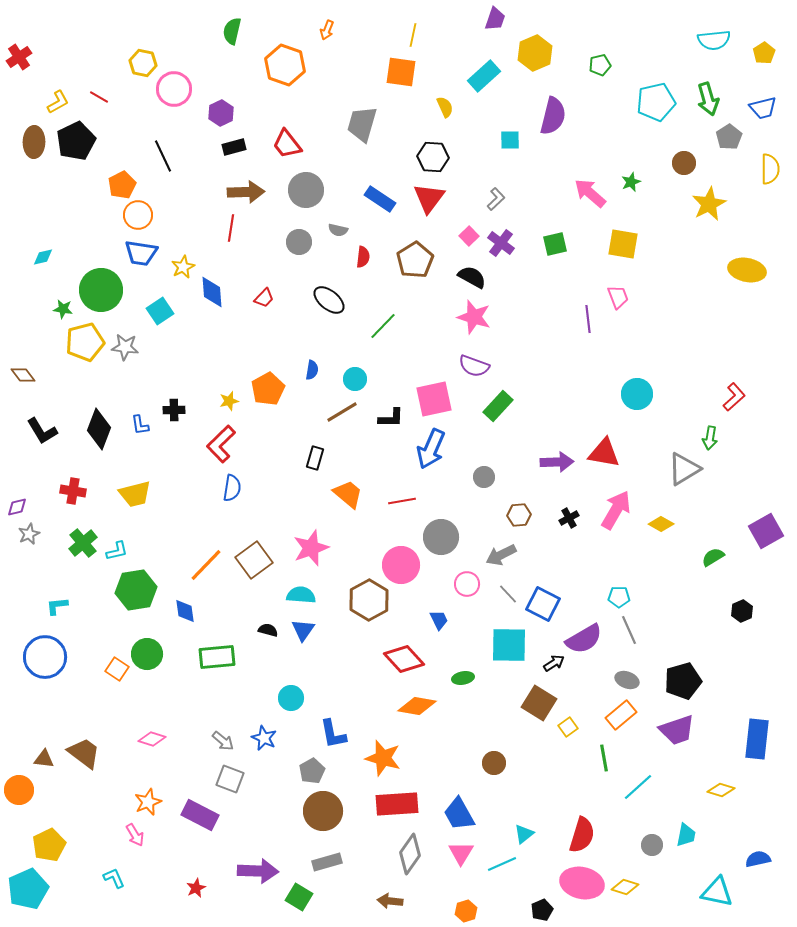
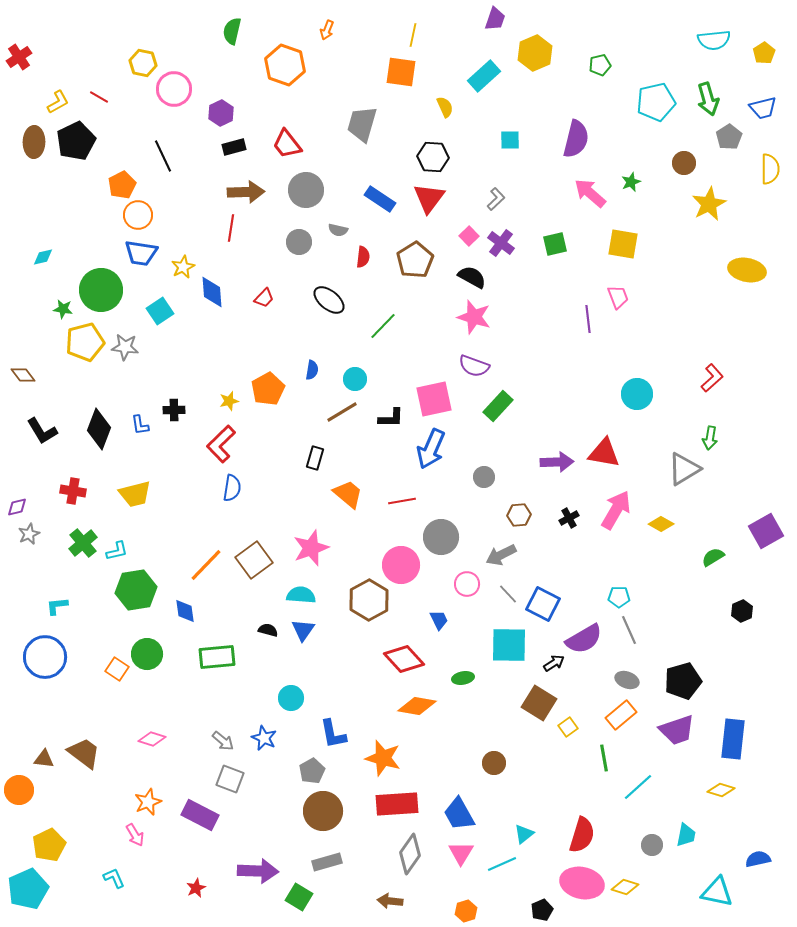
purple semicircle at (553, 116): moved 23 px right, 23 px down
red L-shape at (734, 397): moved 22 px left, 19 px up
blue rectangle at (757, 739): moved 24 px left
